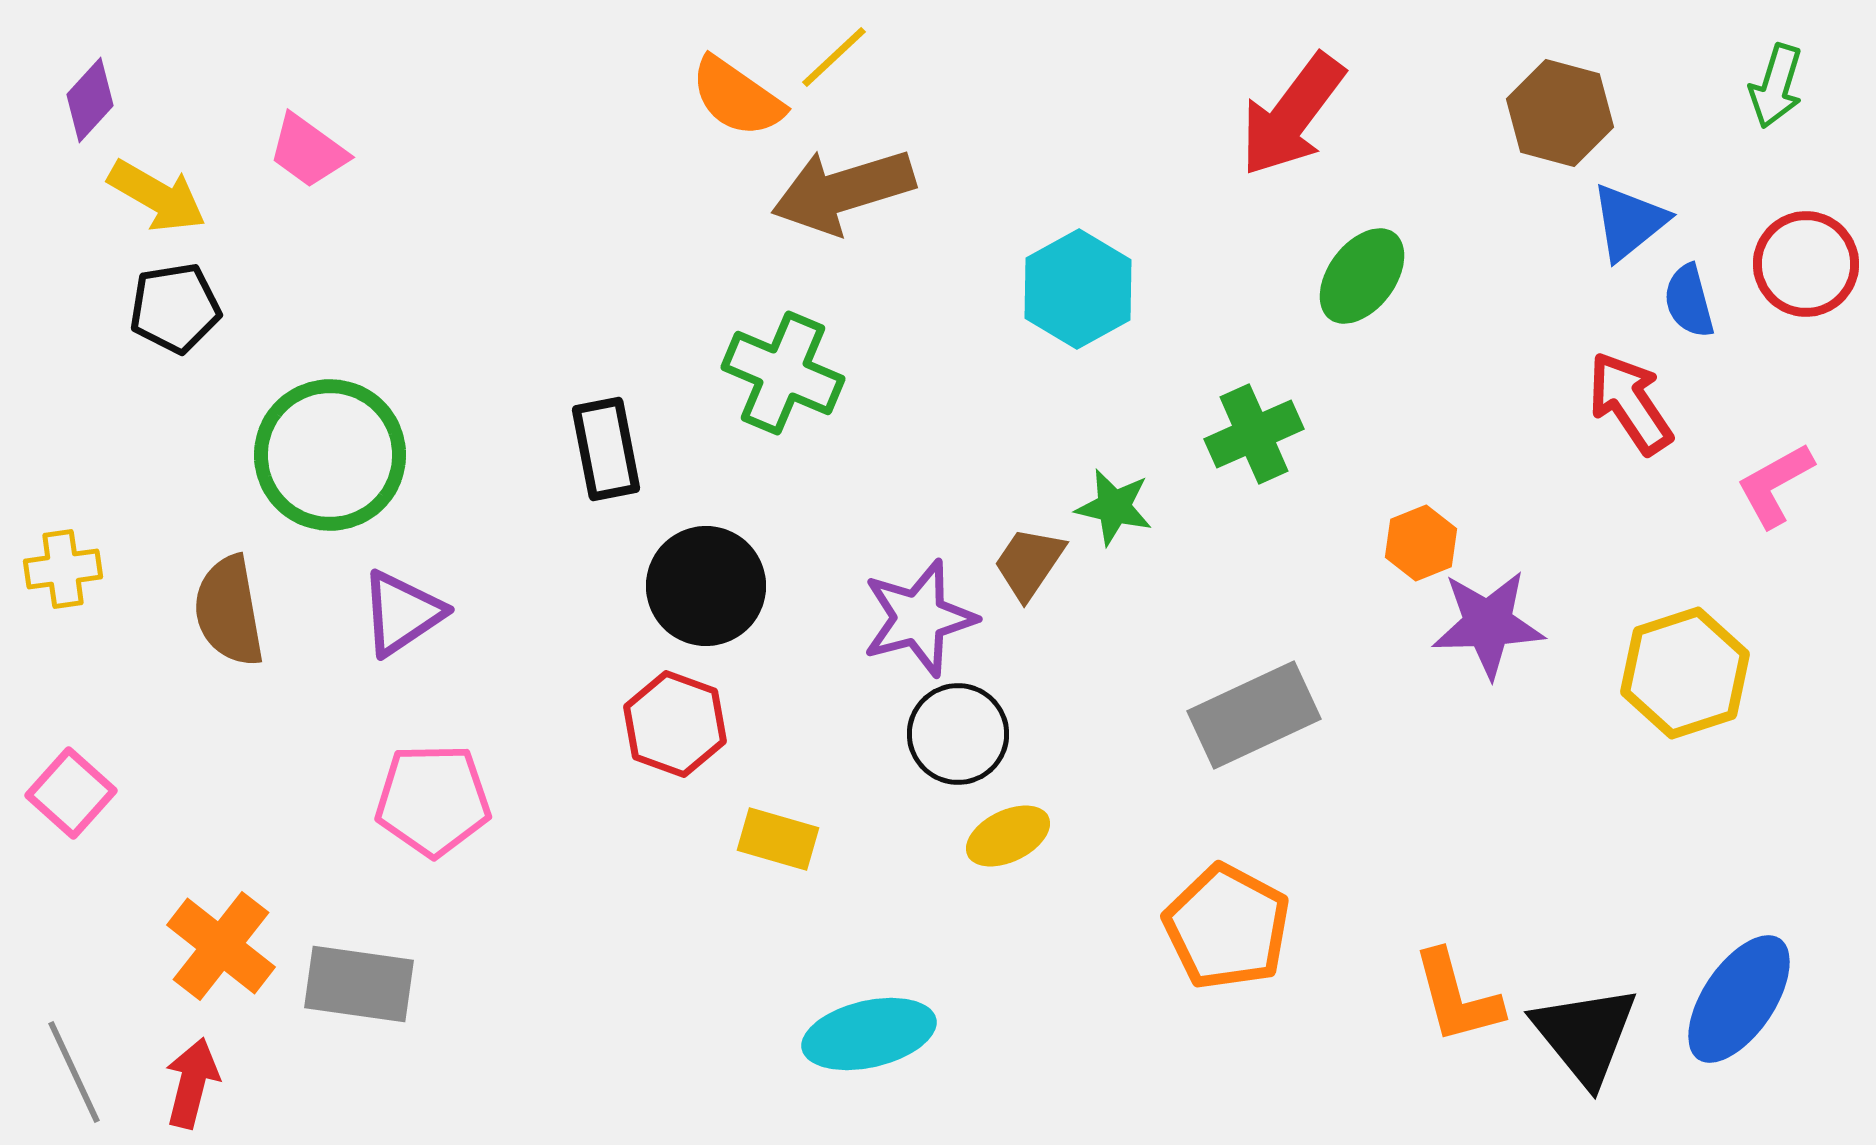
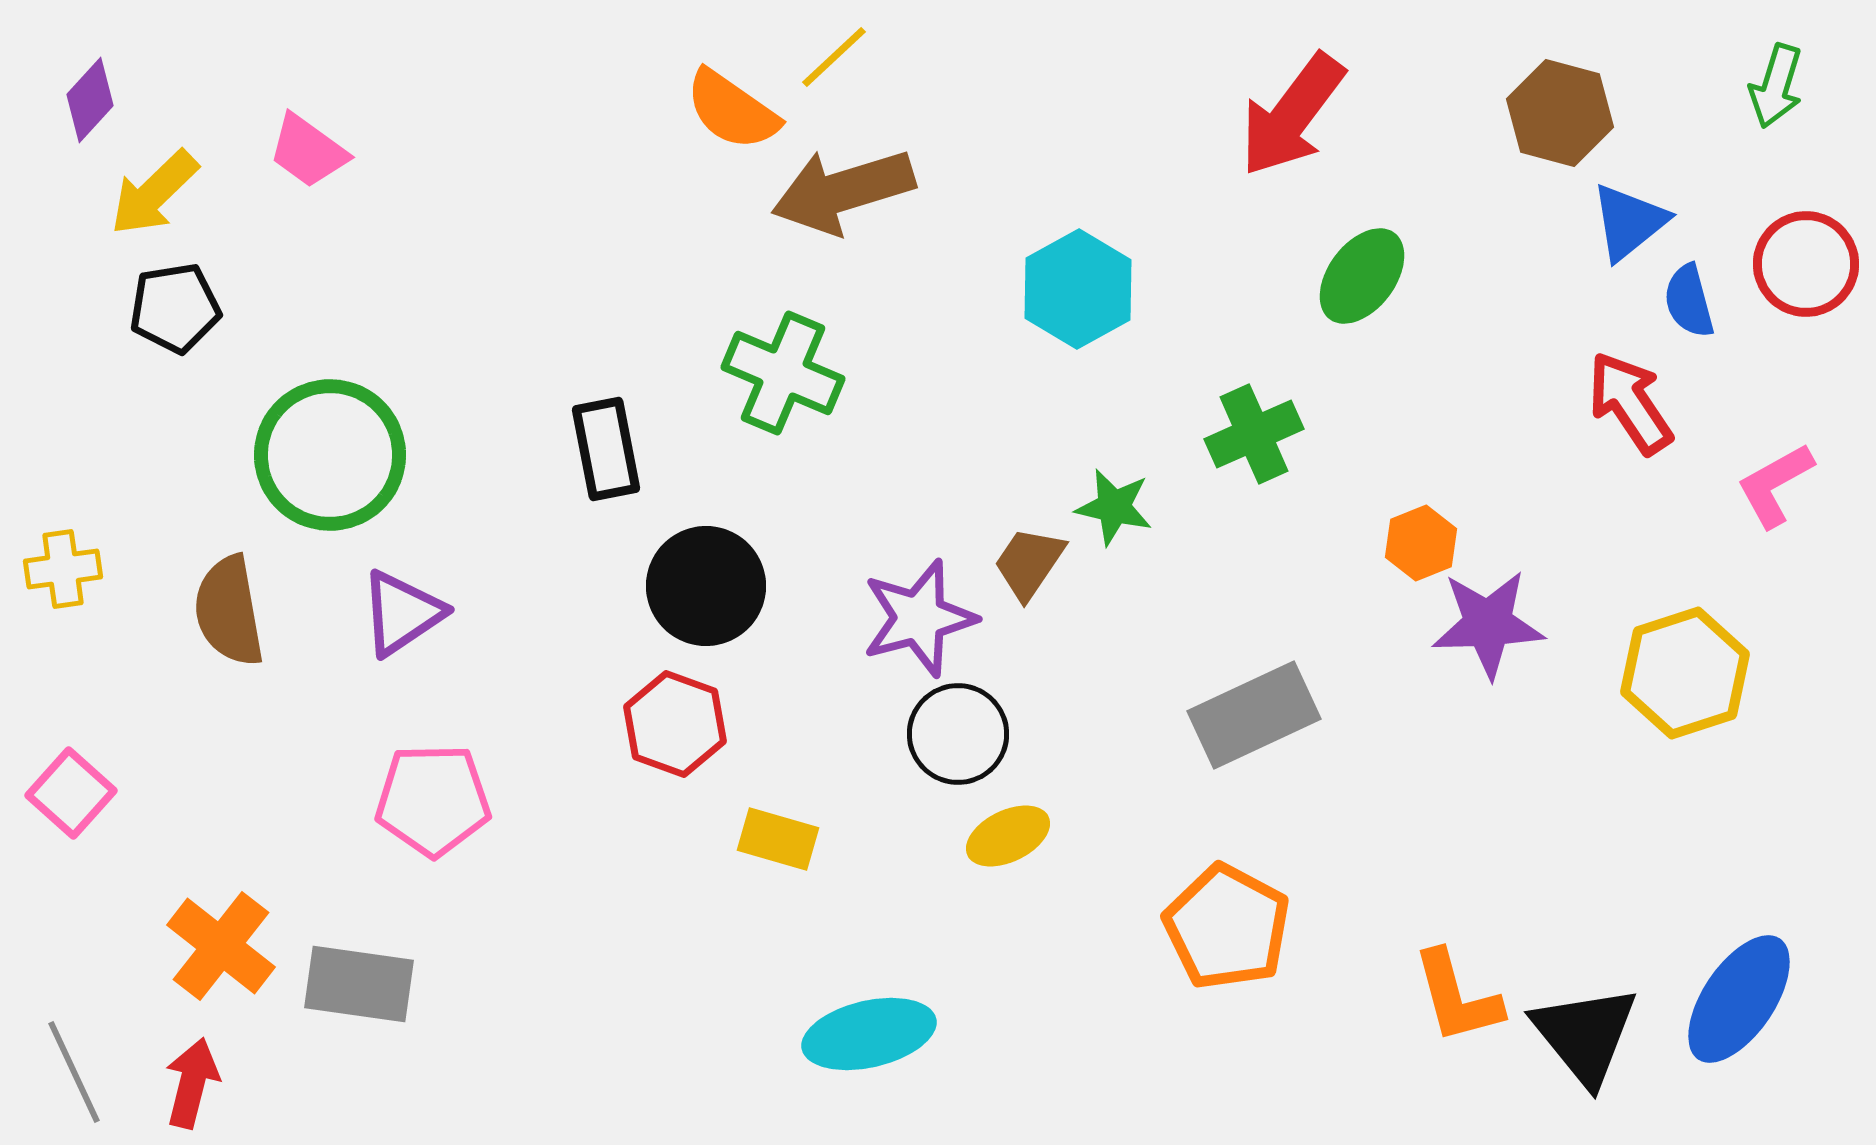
orange semicircle at (737, 97): moved 5 px left, 13 px down
yellow arrow at (157, 196): moved 3 px left, 3 px up; rotated 106 degrees clockwise
